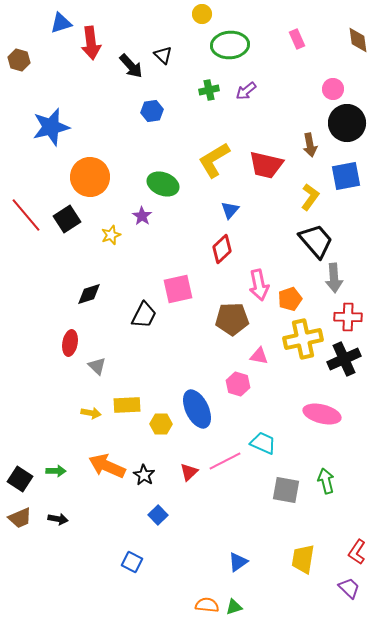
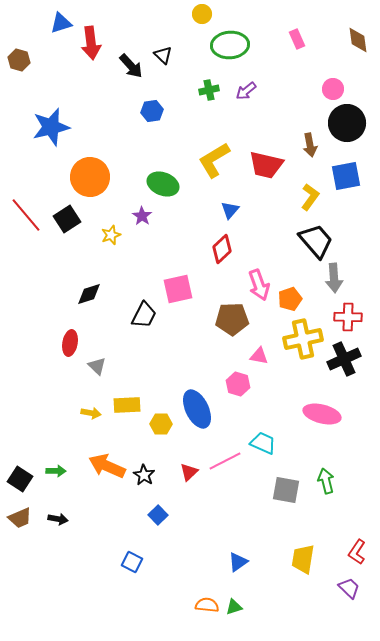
pink arrow at (259, 285): rotated 8 degrees counterclockwise
